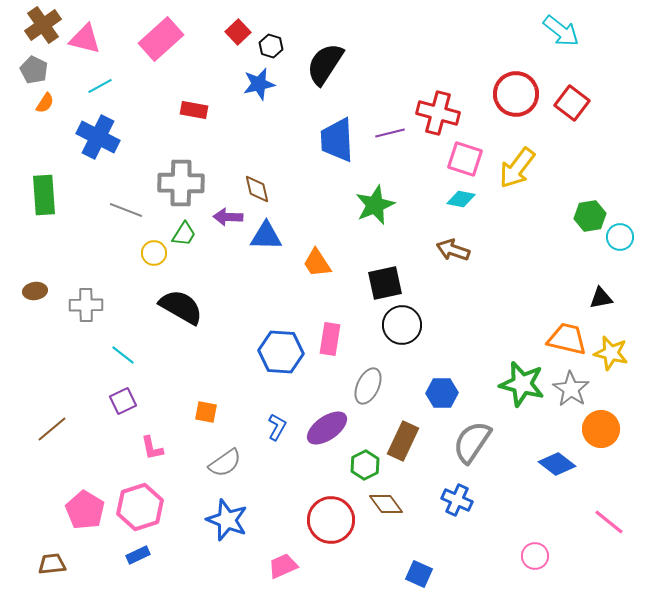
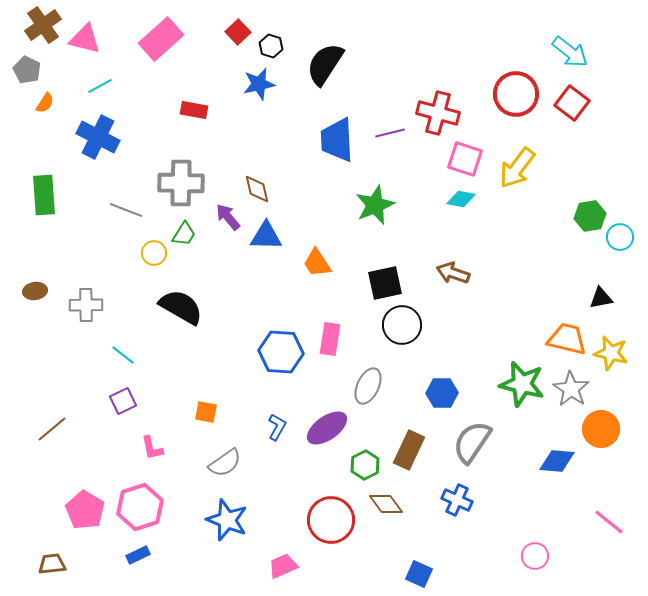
cyan arrow at (561, 31): moved 9 px right, 21 px down
gray pentagon at (34, 70): moved 7 px left
purple arrow at (228, 217): rotated 48 degrees clockwise
brown arrow at (453, 250): moved 23 px down
brown rectangle at (403, 441): moved 6 px right, 9 px down
blue diamond at (557, 464): moved 3 px up; rotated 33 degrees counterclockwise
